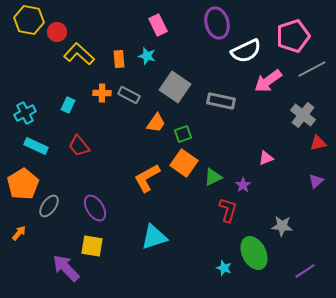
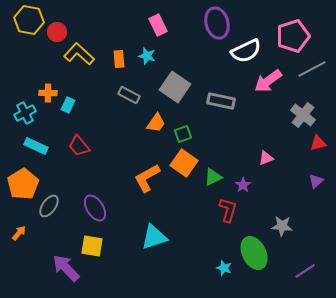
orange cross at (102, 93): moved 54 px left
